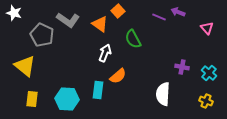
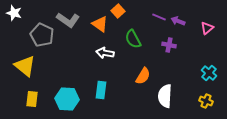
purple arrow: moved 9 px down
pink triangle: rotated 32 degrees clockwise
white arrow: rotated 102 degrees counterclockwise
purple cross: moved 13 px left, 22 px up
orange semicircle: moved 25 px right; rotated 18 degrees counterclockwise
cyan rectangle: moved 3 px right
white semicircle: moved 2 px right, 2 px down
